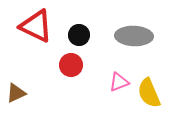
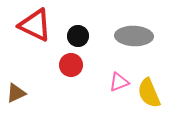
red triangle: moved 1 px left, 1 px up
black circle: moved 1 px left, 1 px down
